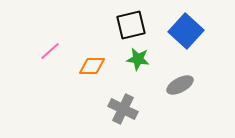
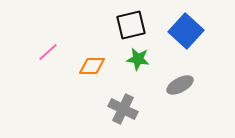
pink line: moved 2 px left, 1 px down
